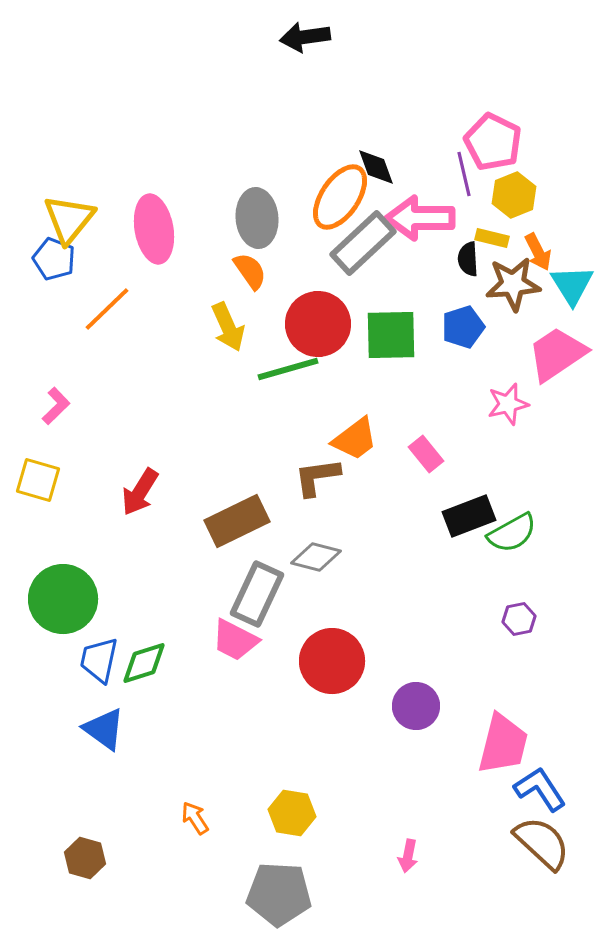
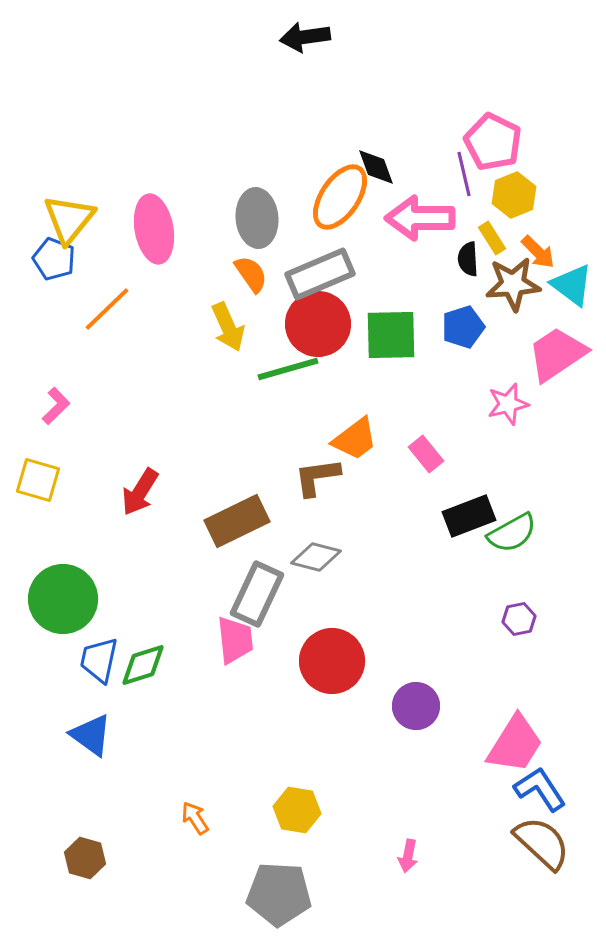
yellow rectangle at (492, 238): rotated 44 degrees clockwise
gray rectangle at (363, 243): moved 43 px left, 31 px down; rotated 20 degrees clockwise
orange arrow at (538, 252): rotated 18 degrees counterclockwise
orange semicircle at (250, 271): moved 1 px right, 3 px down
cyan triangle at (572, 285): rotated 21 degrees counterclockwise
pink trapezoid at (235, 640): rotated 123 degrees counterclockwise
green diamond at (144, 663): moved 1 px left, 2 px down
blue triangle at (104, 729): moved 13 px left, 6 px down
pink trapezoid at (503, 744): moved 12 px right; rotated 18 degrees clockwise
yellow hexagon at (292, 813): moved 5 px right, 3 px up
